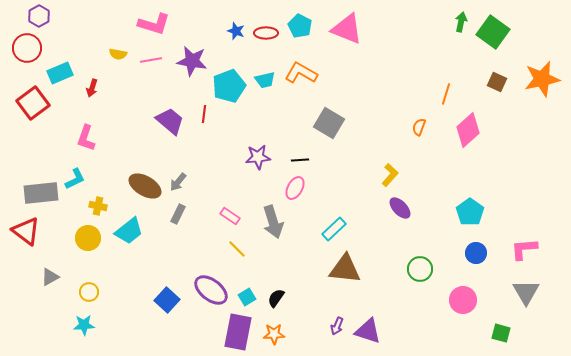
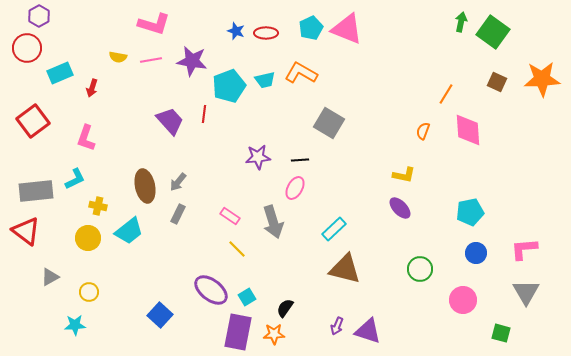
cyan pentagon at (300, 26): moved 11 px right, 2 px down; rotated 20 degrees clockwise
yellow semicircle at (118, 54): moved 3 px down
orange star at (542, 79): rotated 9 degrees clockwise
orange line at (446, 94): rotated 15 degrees clockwise
red square at (33, 103): moved 18 px down
purple trapezoid at (170, 121): rotated 8 degrees clockwise
orange semicircle at (419, 127): moved 4 px right, 4 px down
pink diamond at (468, 130): rotated 52 degrees counterclockwise
yellow L-shape at (390, 175): moved 14 px right; rotated 60 degrees clockwise
brown ellipse at (145, 186): rotated 48 degrees clockwise
gray rectangle at (41, 193): moved 5 px left, 2 px up
cyan pentagon at (470, 212): rotated 24 degrees clockwise
brown triangle at (345, 269): rotated 8 degrees clockwise
black semicircle at (276, 298): moved 9 px right, 10 px down
blue square at (167, 300): moved 7 px left, 15 px down
cyan star at (84, 325): moved 9 px left
